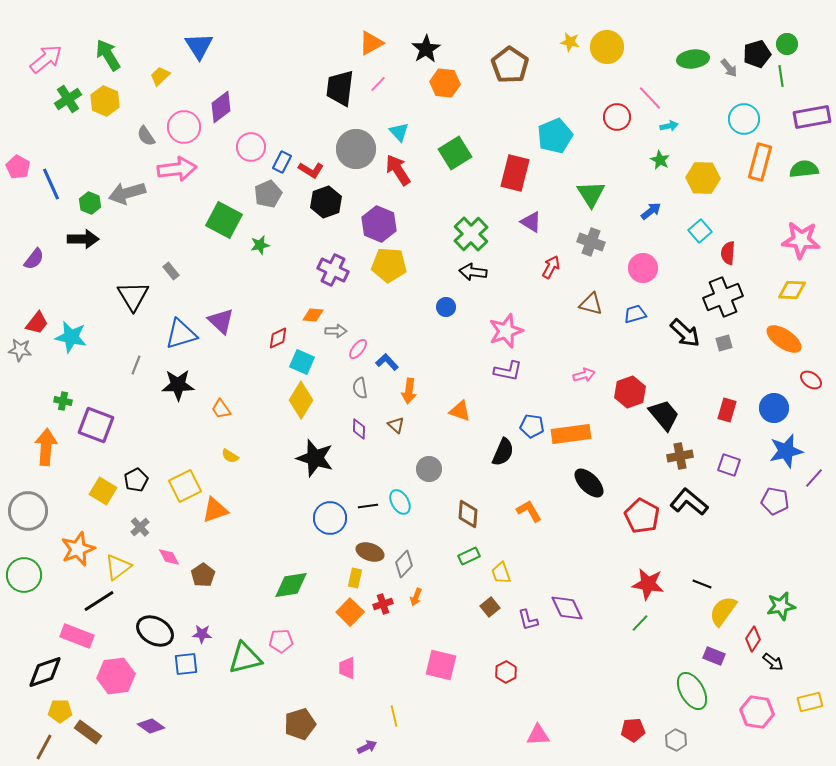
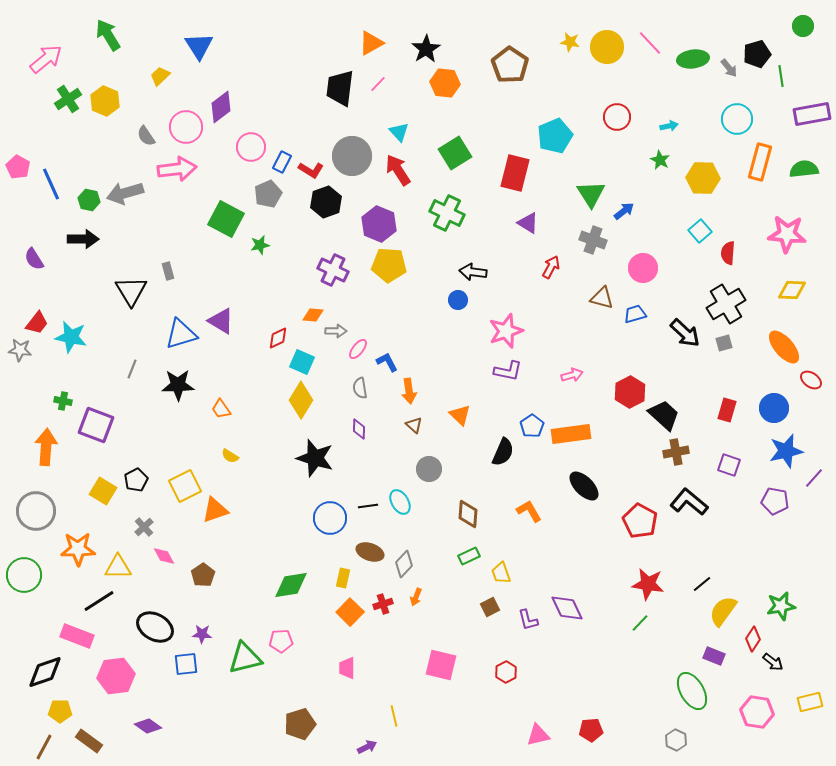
green circle at (787, 44): moved 16 px right, 18 px up
green arrow at (108, 55): moved 20 px up
pink line at (650, 98): moved 55 px up
purple rectangle at (812, 117): moved 3 px up
cyan circle at (744, 119): moved 7 px left
pink circle at (184, 127): moved 2 px right
gray circle at (356, 149): moved 4 px left, 7 px down
gray arrow at (127, 193): moved 2 px left
green hexagon at (90, 203): moved 1 px left, 3 px up; rotated 10 degrees counterclockwise
blue arrow at (651, 211): moved 27 px left
green square at (224, 220): moved 2 px right, 1 px up
purple triangle at (531, 222): moved 3 px left, 1 px down
green cross at (471, 234): moved 24 px left, 21 px up; rotated 20 degrees counterclockwise
pink star at (801, 240): moved 14 px left, 6 px up
gray cross at (591, 242): moved 2 px right, 2 px up
purple semicircle at (34, 259): rotated 110 degrees clockwise
gray rectangle at (171, 271): moved 3 px left; rotated 24 degrees clockwise
black triangle at (133, 296): moved 2 px left, 5 px up
black cross at (723, 297): moved 3 px right, 7 px down; rotated 9 degrees counterclockwise
brown triangle at (591, 304): moved 11 px right, 6 px up
blue circle at (446, 307): moved 12 px right, 7 px up
purple triangle at (221, 321): rotated 12 degrees counterclockwise
orange ellipse at (784, 339): moved 8 px down; rotated 15 degrees clockwise
blue L-shape at (387, 362): rotated 15 degrees clockwise
gray line at (136, 365): moved 4 px left, 4 px down
pink arrow at (584, 375): moved 12 px left
orange arrow at (409, 391): rotated 15 degrees counterclockwise
red hexagon at (630, 392): rotated 8 degrees counterclockwise
orange triangle at (460, 411): moved 4 px down; rotated 25 degrees clockwise
black trapezoid at (664, 415): rotated 8 degrees counterclockwise
brown triangle at (396, 425): moved 18 px right
blue pentagon at (532, 426): rotated 30 degrees clockwise
brown cross at (680, 456): moved 4 px left, 4 px up
black ellipse at (589, 483): moved 5 px left, 3 px down
gray circle at (28, 511): moved 8 px right
red pentagon at (642, 516): moved 2 px left, 5 px down
gray cross at (140, 527): moved 4 px right
orange star at (78, 549): rotated 20 degrees clockwise
pink diamond at (169, 557): moved 5 px left, 1 px up
yellow triangle at (118, 567): rotated 36 degrees clockwise
yellow rectangle at (355, 578): moved 12 px left
black line at (702, 584): rotated 60 degrees counterclockwise
brown square at (490, 607): rotated 12 degrees clockwise
black ellipse at (155, 631): moved 4 px up
purple diamond at (151, 726): moved 3 px left
red pentagon at (633, 730): moved 42 px left
brown rectangle at (88, 732): moved 1 px right, 9 px down
pink triangle at (538, 735): rotated 10 degrees counterclockwise
